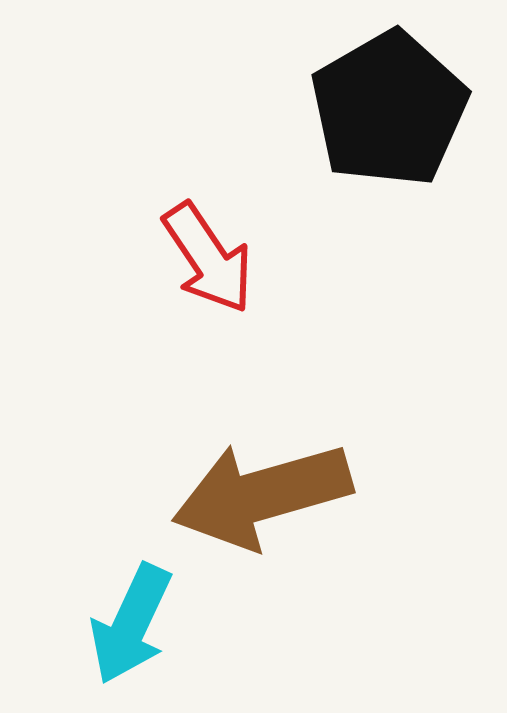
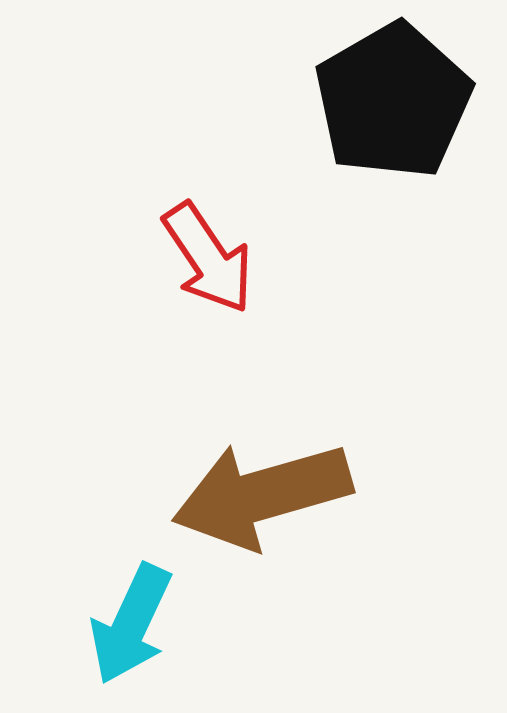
black pentagon: moved 4 px right, 8 px up
